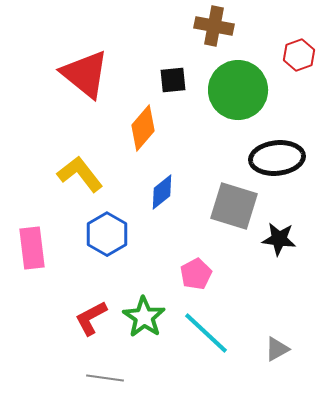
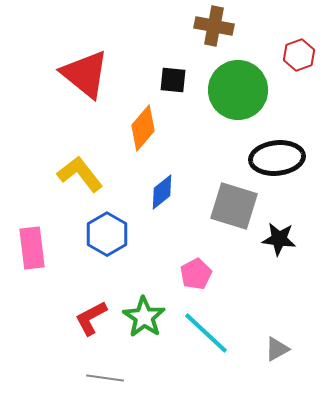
black square: rotated 12 degrees clockwise
